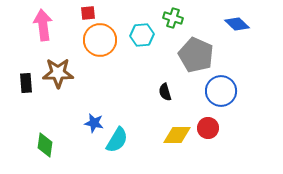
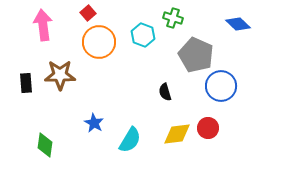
red square: rotated 35 degrees counterclockwise
blue diamond: moved 1 px right
cyan hexagon: moved 1 px right; rotated 25 degrees clockwise
orange circle: moved 1 px left, 2 px down
brown star: moved 2 px right, 2 px down
blue circle: moved 5 px up
blue star: rotated 18 degrees clockwise
yellow diamond: moved 1 px up; rotated 8 degrees counterclockwise
cyan semicircle: moved 13 px right
